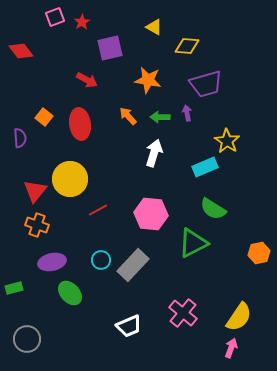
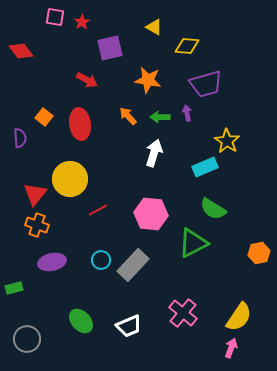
pink square: rotated 30 degrees clockwise
red triangle: moved 3 px down
green ellipse: moved 11 px right, 28 px down
